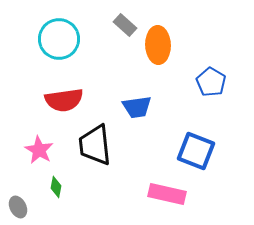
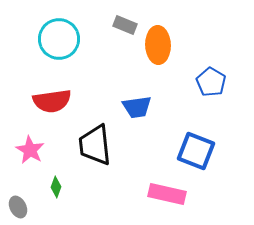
gray rectangle: rotated 20 degrees counterclockwise
red semicircle: moved 12 px left, 1 px down
pink star: moved 9 px left
green diamond: rotated 10 degrees clockwise
